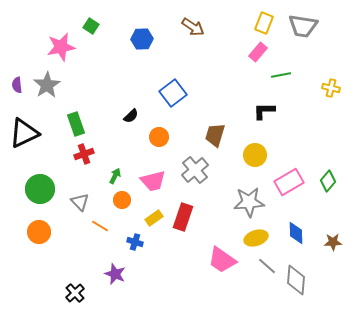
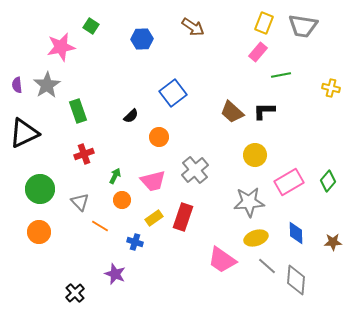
green rectangle at (76, 124): moved 2 px right, 13 px up
brown trapezoid at (215, 135): moved 17 px right, 23 px up; rotated 65 degrees counterclockwise
